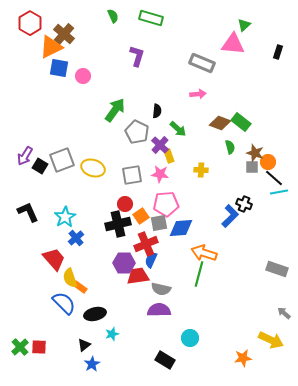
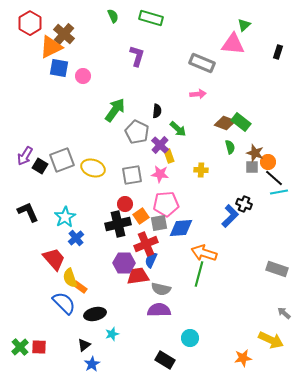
brown diamond at (220, 123): moved 5 px right
